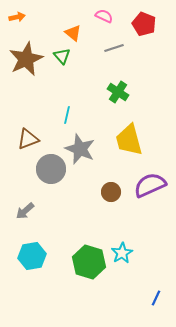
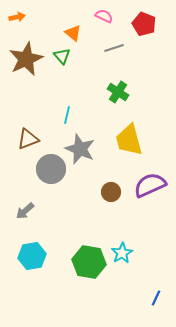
green hexagon: rotated 8 degrees counterclockwise
